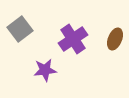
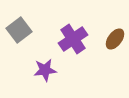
gray square: moved 1 px left, 1 px down
brown ellipse: rotated 15 degrees clockwise
